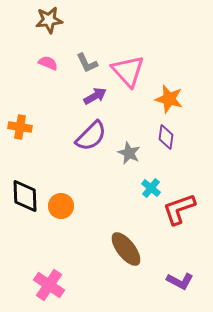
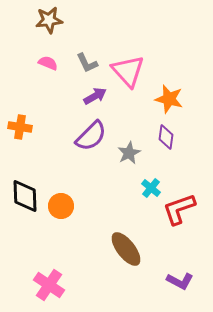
gray star: rotated 20 degrees clockwise
